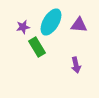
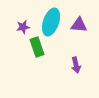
cyan ellipse: rotated 12 degrees counterclockwise
green rectangle: rotated 12 degrees clockwise
